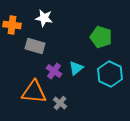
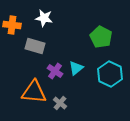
green pentagon: rotated 10 degrees clockwise
purple cross: moved 1 px right
